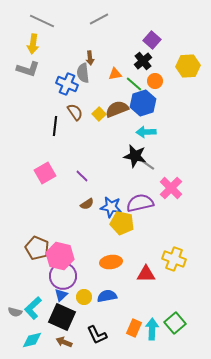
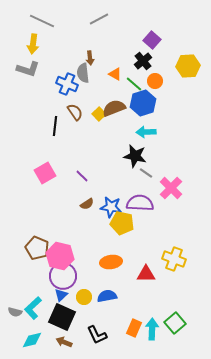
orange triangle at (115, 74): rotated 40 degrees clockwise
brown semicircle at (117, 109): moved 3 px left, 1 px up
gray line at (148, 165): moved 2 px left, 8 px down
purple semicircle at (140, 203): rotated 16 degrees clockwise
